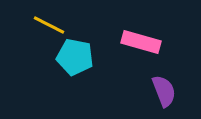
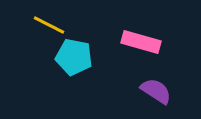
cyan pentagon: moved 1 px left
purple semicircle: moved 8 px left; rotated 36 degrees counterclockwise
